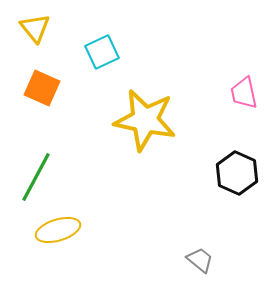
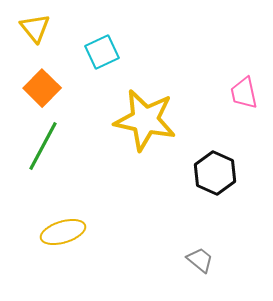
orange square: rotated 21 degrees clockwise
black hexagon: moved 22 px left
green line: moved 7 px right, 31 px up
yellow ellipse: moved 5 px right, 2 px down
